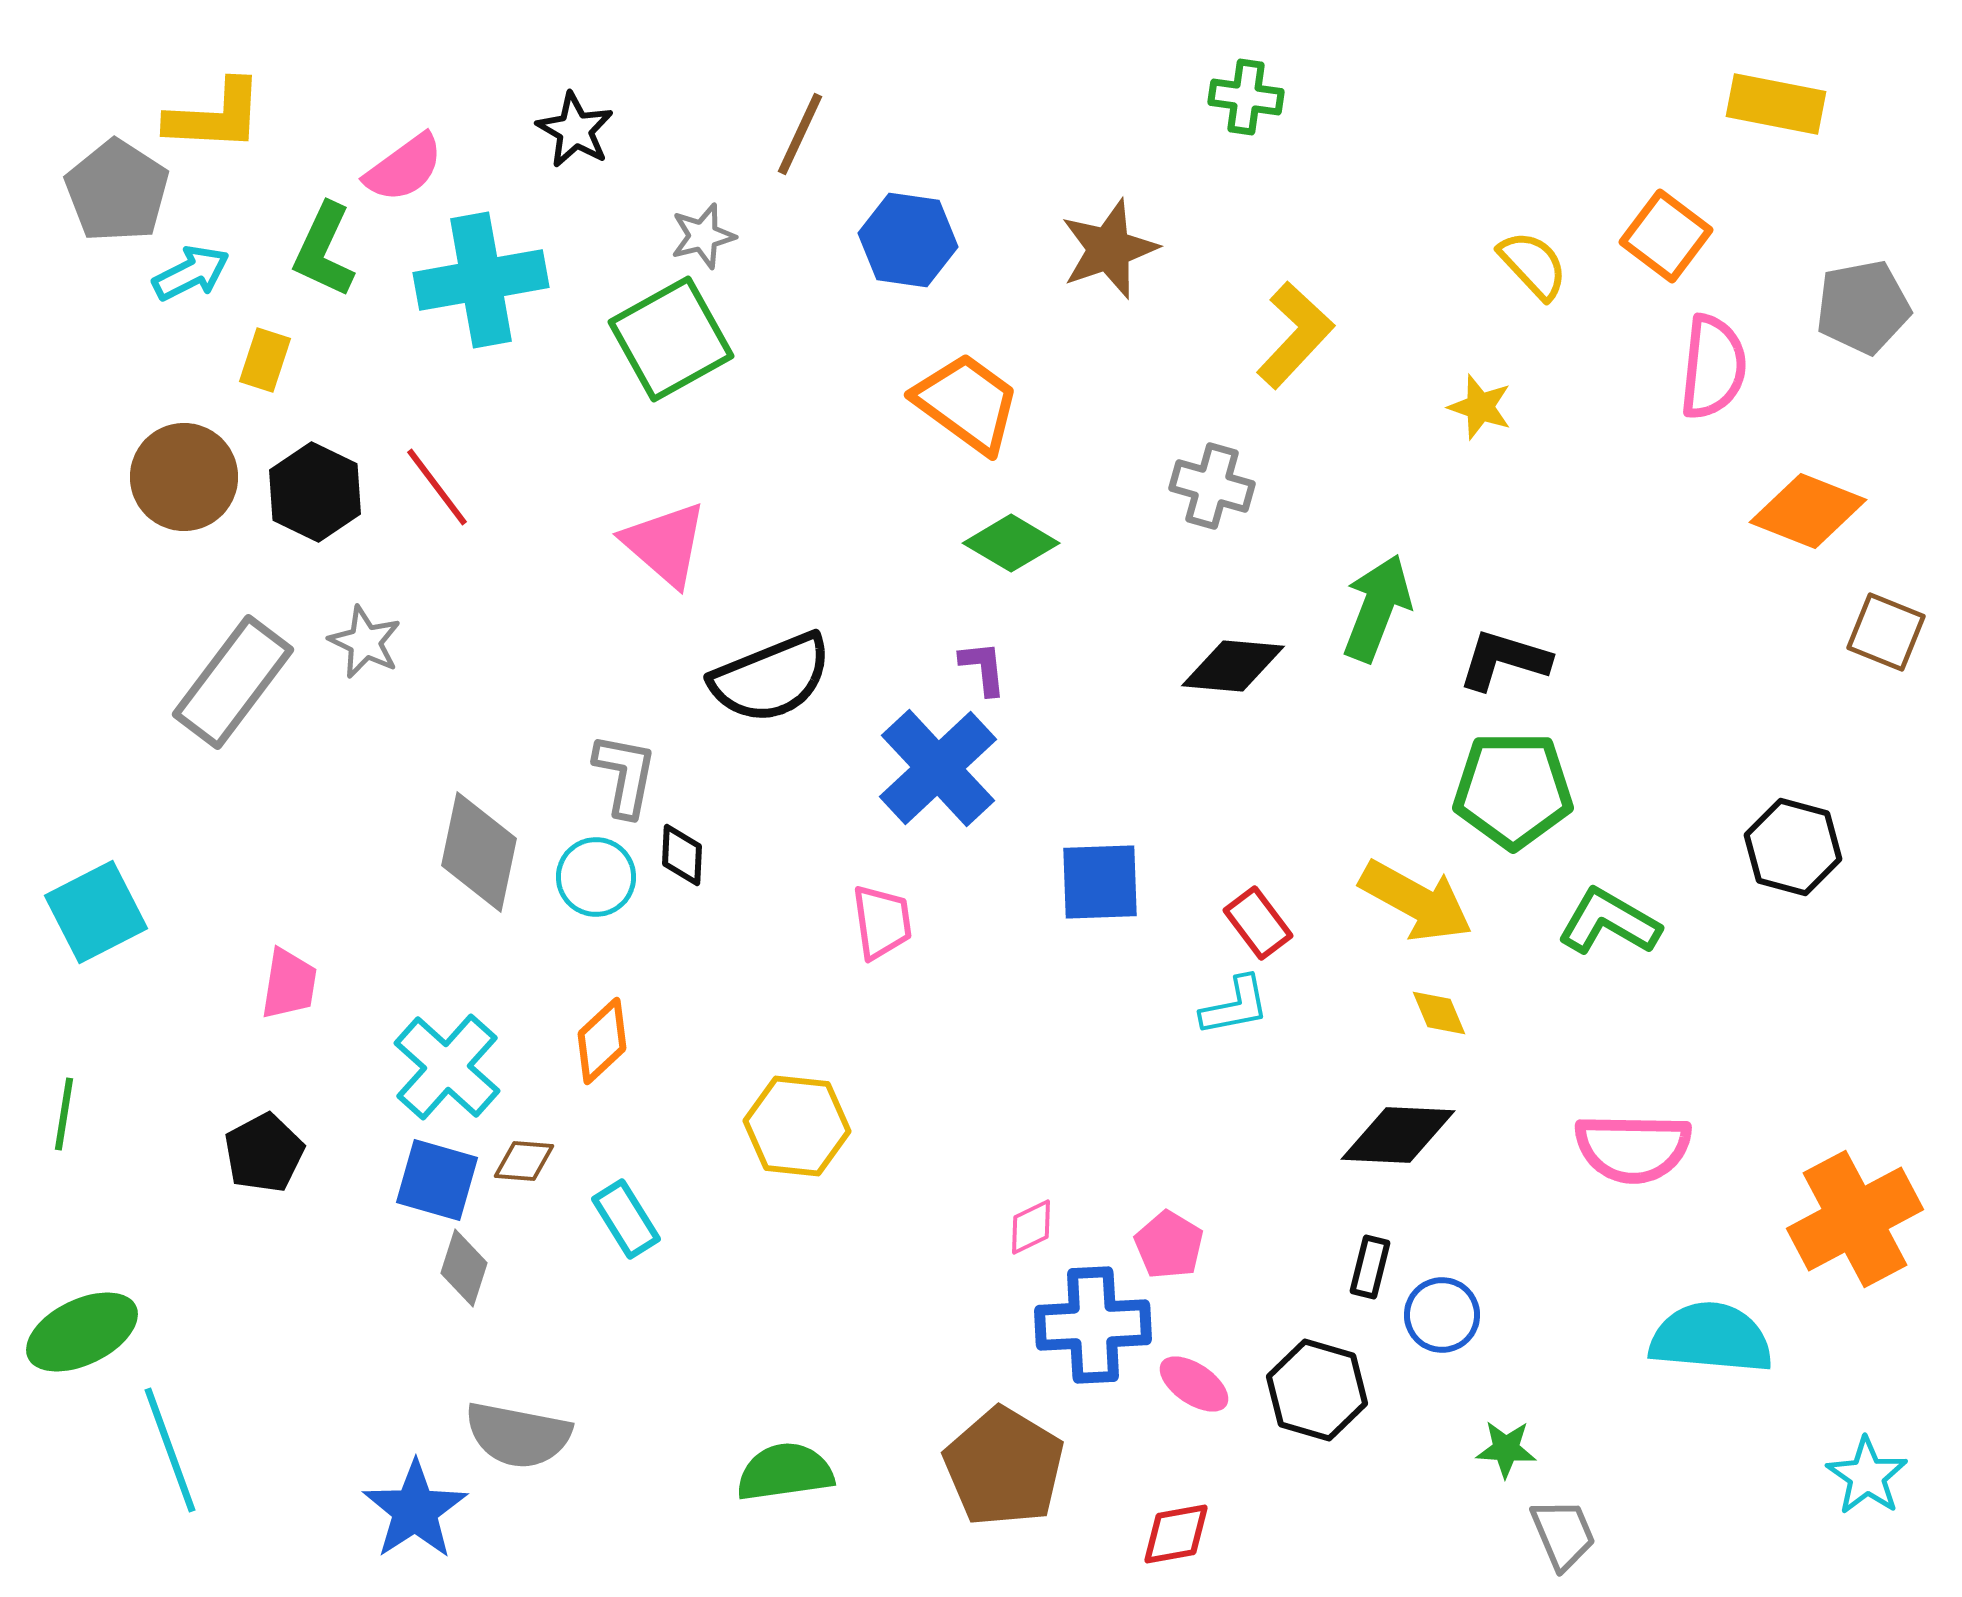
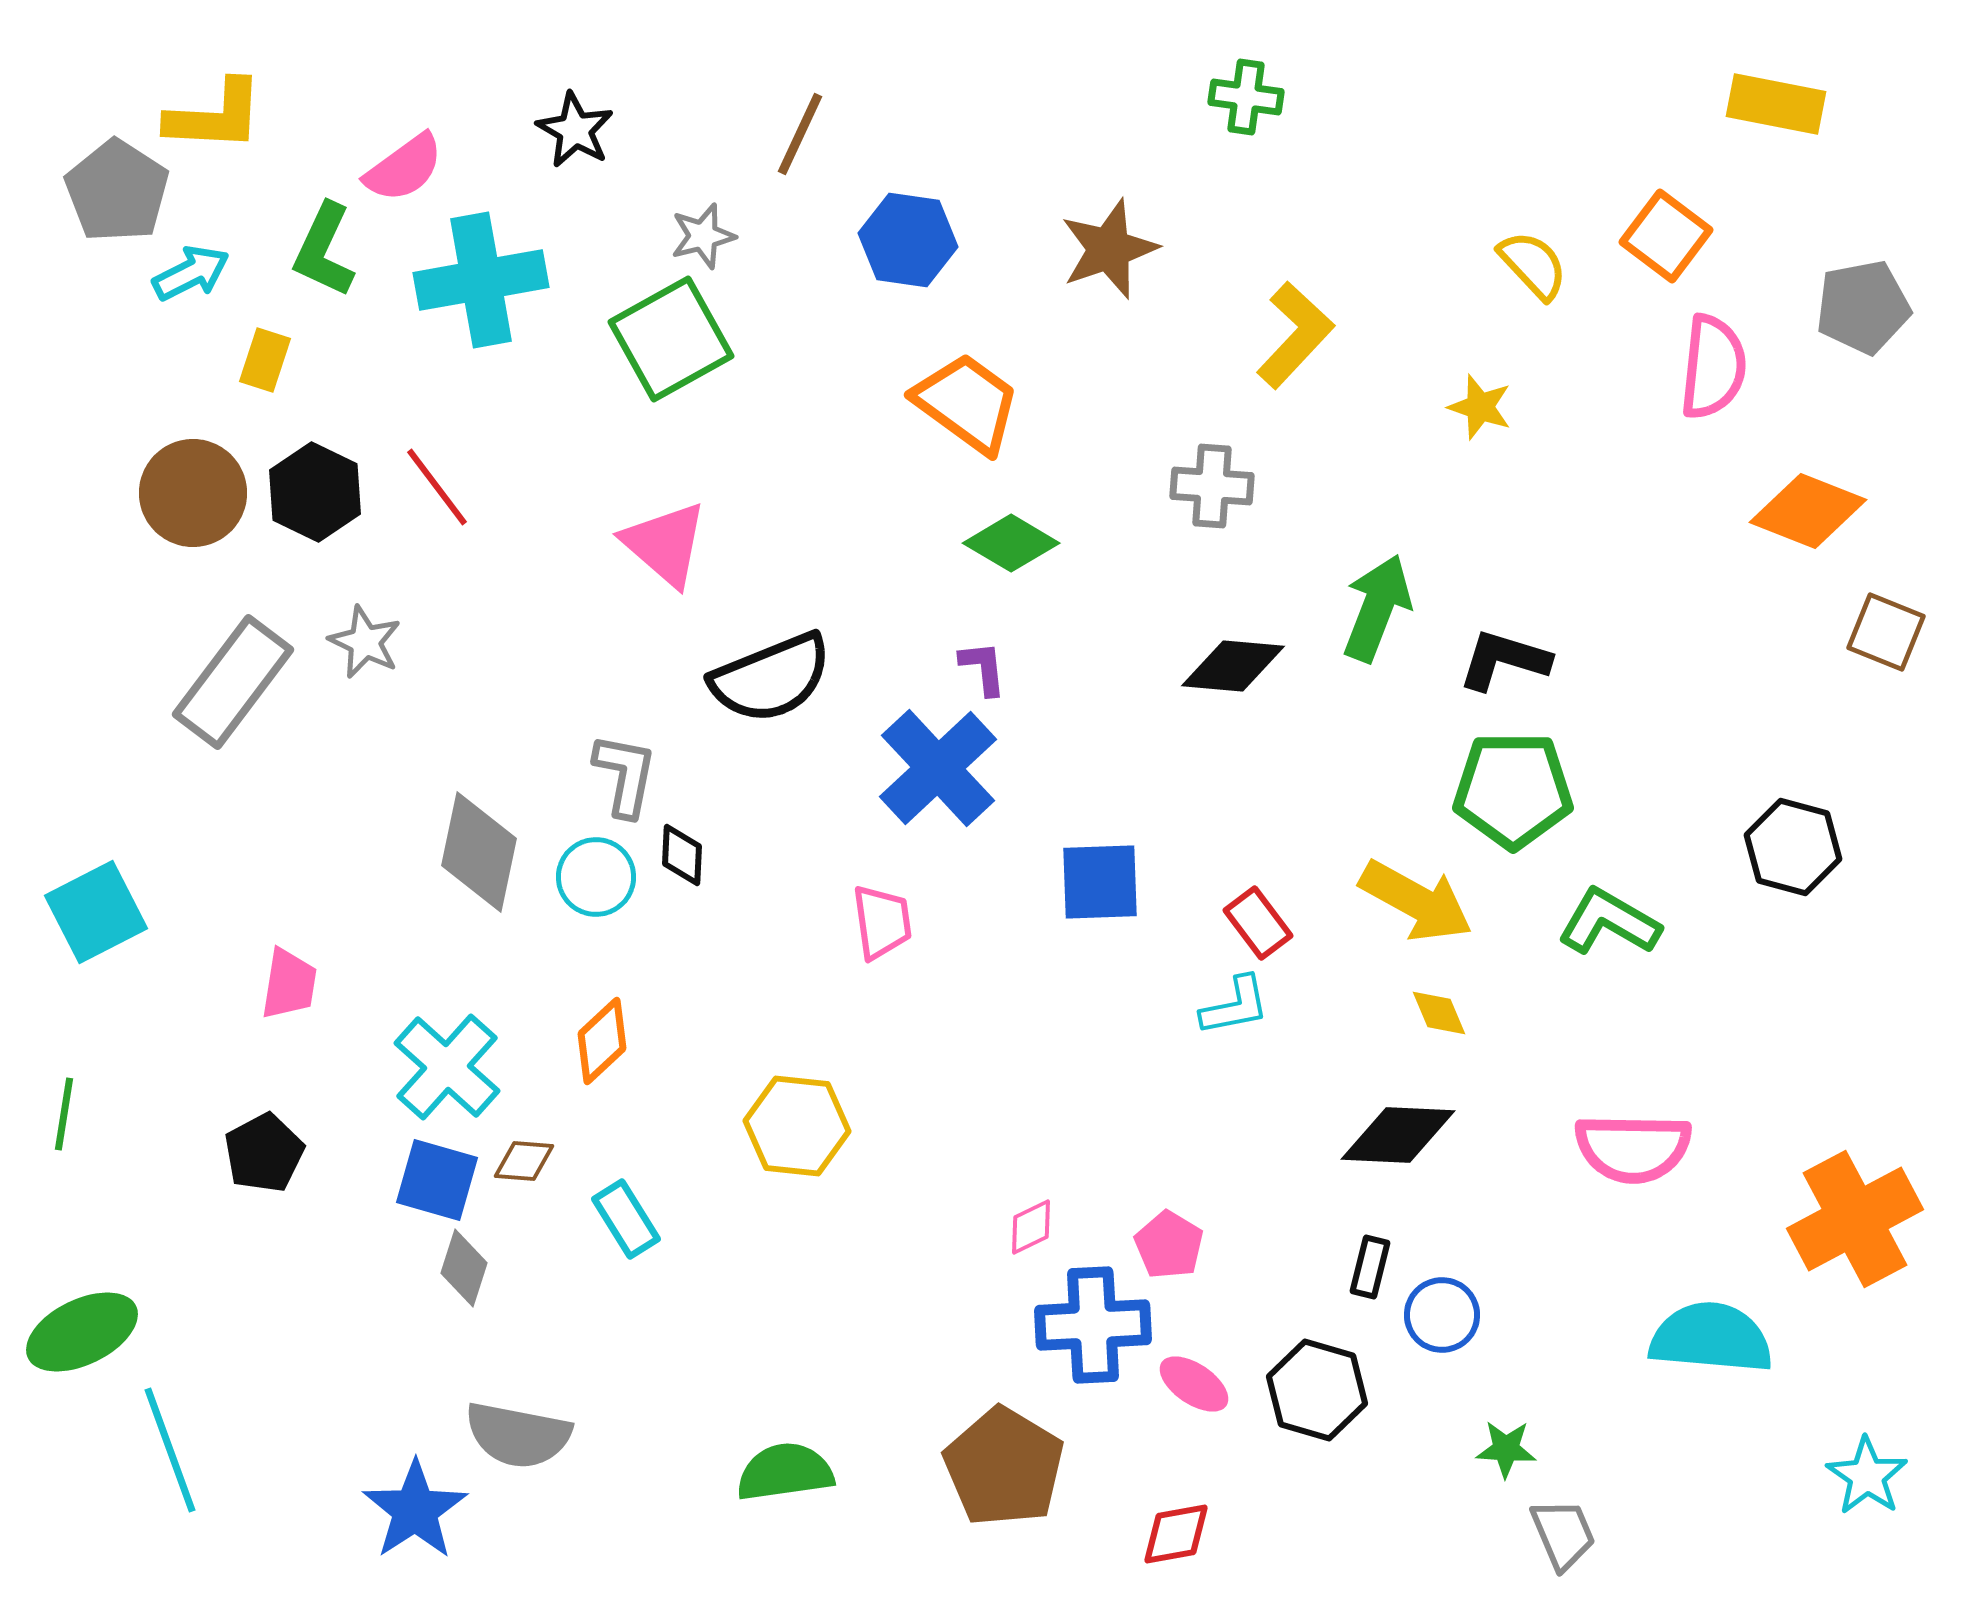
brown circle at (184, 477): moved 9 px right, 16 px down
gray cross at (1212, 486): rotated 12 degrees counterclockwise
